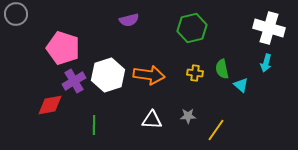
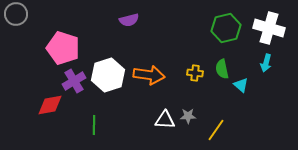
green hexagon: moved 34 px right
white triangle: moved 13 px right
